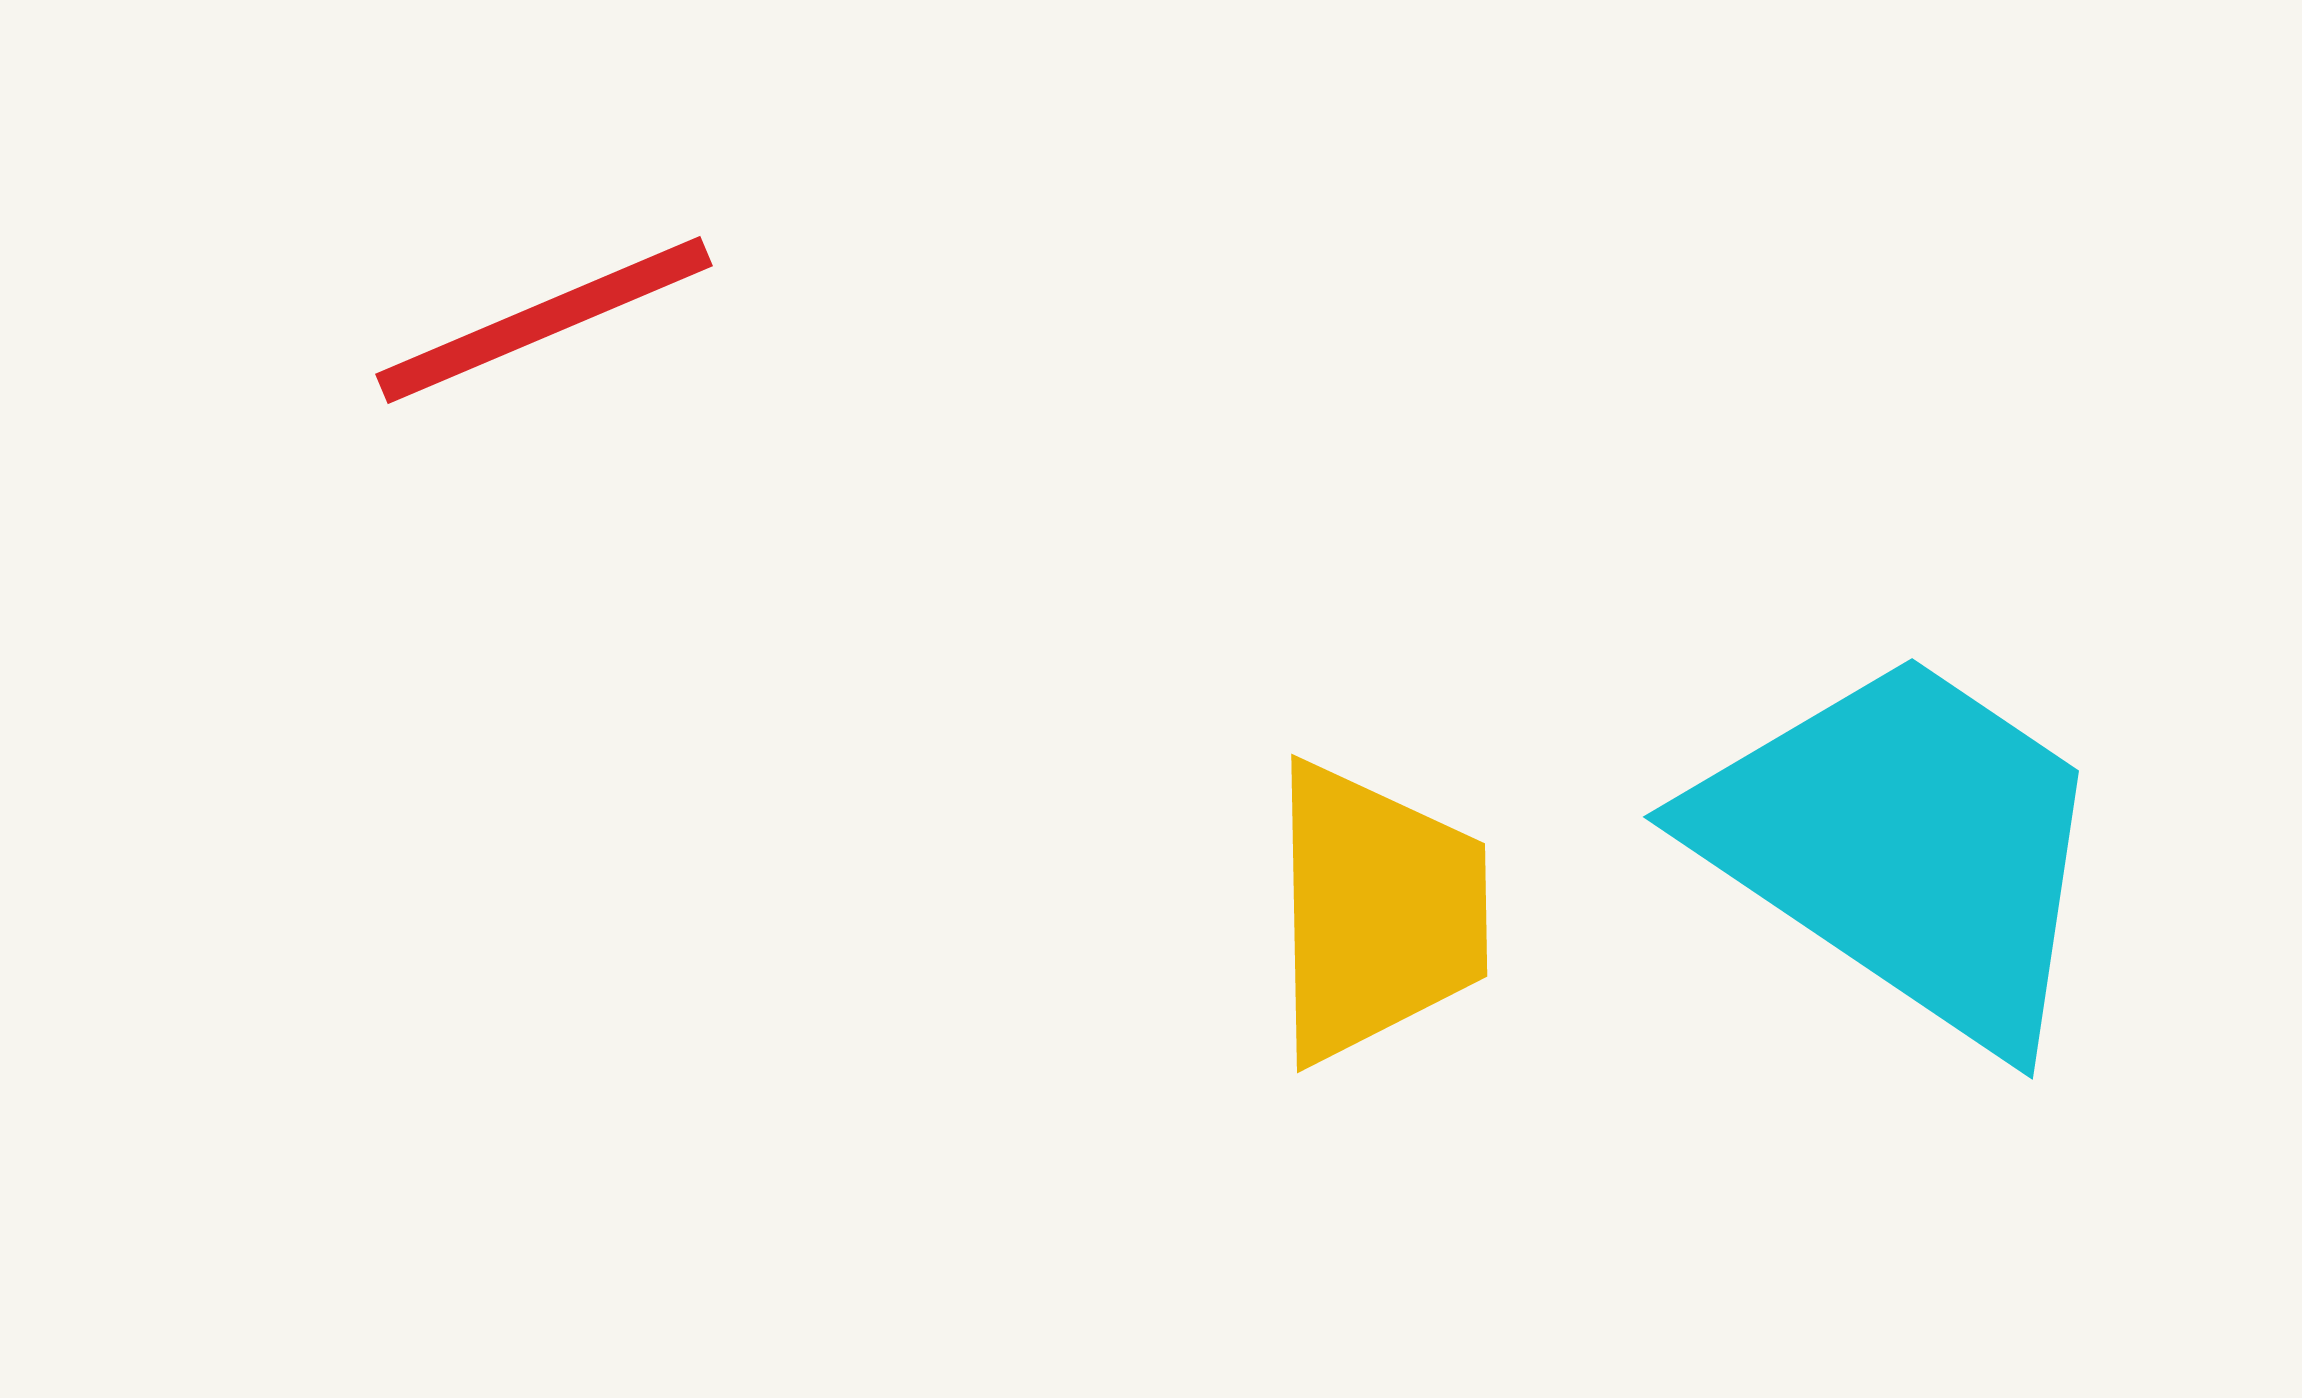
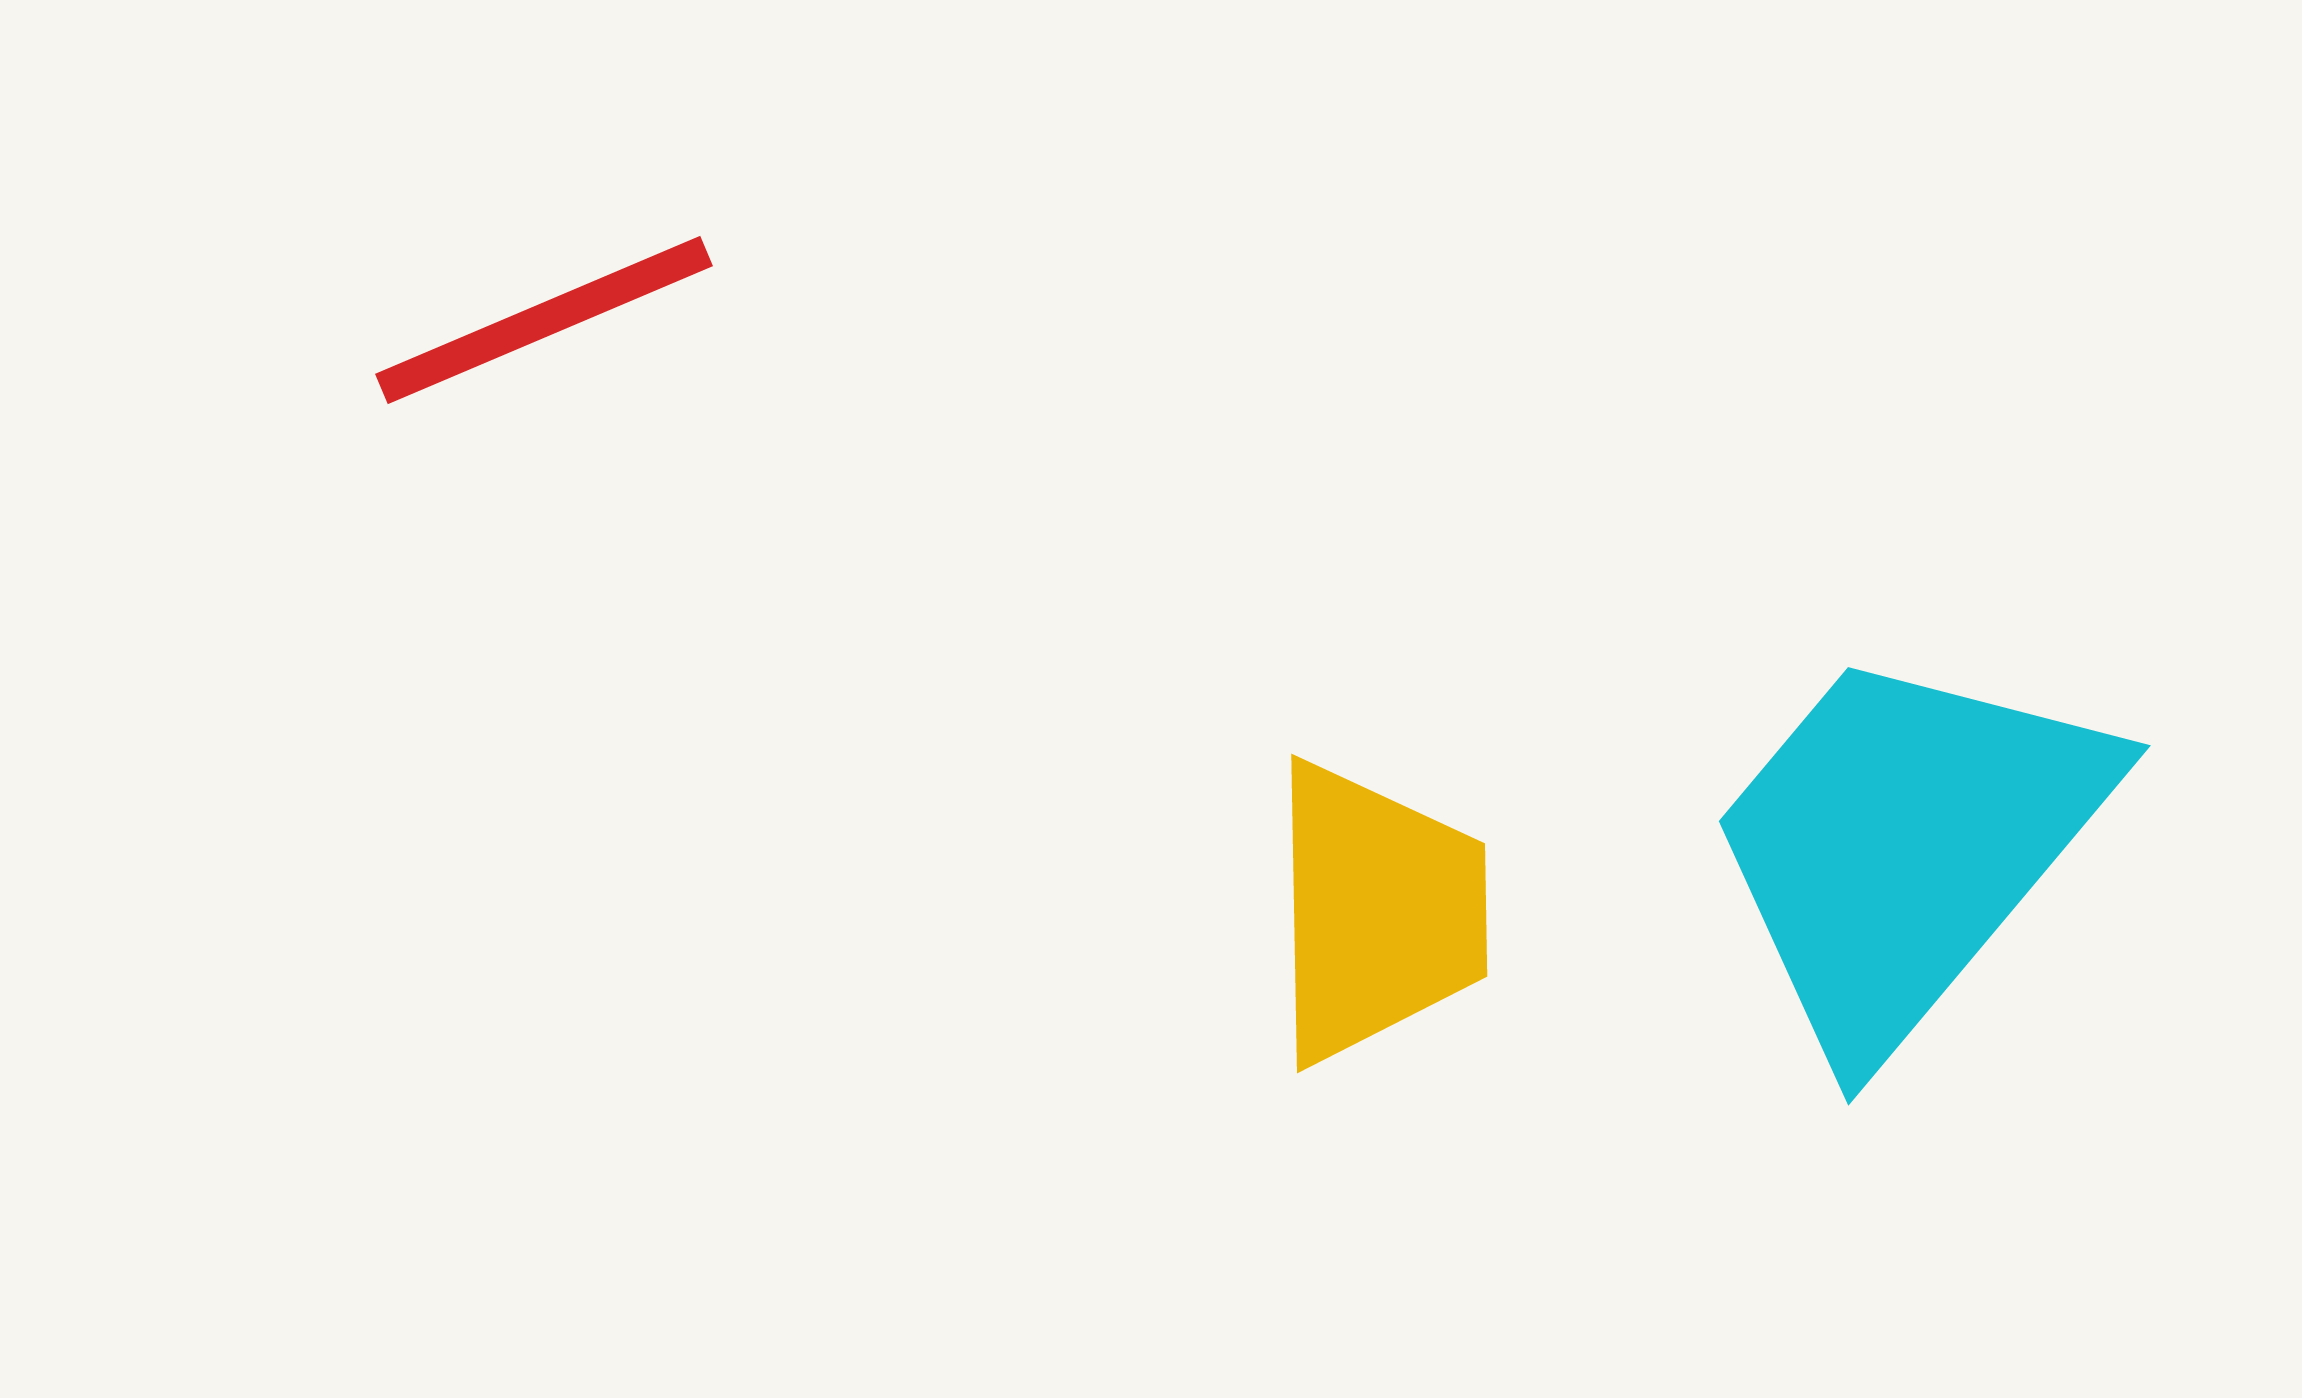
cyan trapezoid: rotated 84 degrees counterclockwise
